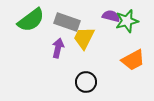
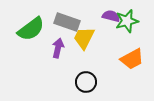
green semicircle: moved 9 px down
orange trapezoid: moved 1 px left, 1 px up
